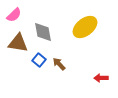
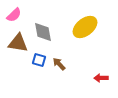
blue square: rotated 24 degrees counterclockwise
